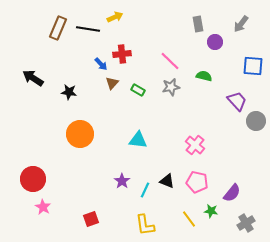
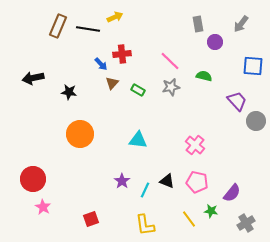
brown rectangle: moved 2 px up
black arrow: rotated 45 degrees counterclockwise
